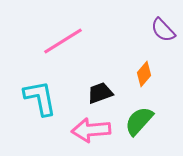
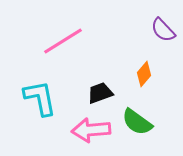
green semicircle: moved 2 px left, 1 px down; rotated 96 degrees counterclockwise
